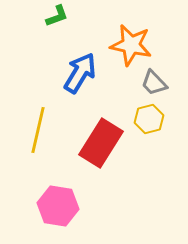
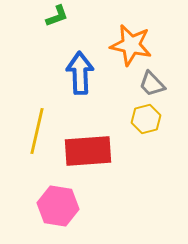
blue arrow: rotated 33 degrees counterclockwise
gray trapezoid: moved 2 px left, 1 px down
yellow hexagon: moved 3 px left
yellow line: moved 1 px left, 1 px down
red rectangle: moved 13 px left, 8 px down; rotated 54 degrees clockwise
